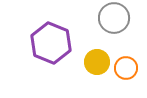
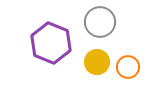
gray circle: moved 14 px left, 4 px down
orange circle: moved 2 px right, 1 px up
